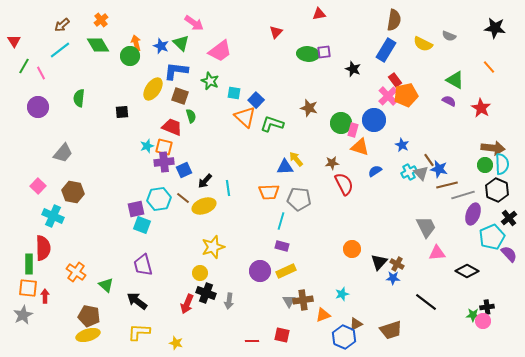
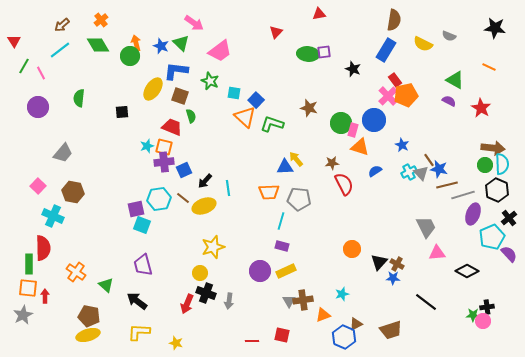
orange line at (489, 67): rotated 24 degrees counterclockwise
